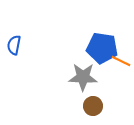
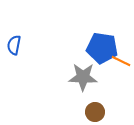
brown circle: moved 2 px right, 6 px down
